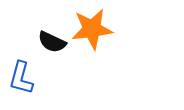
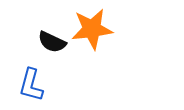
blue L-shape: moved 10 px right, 7 px down
